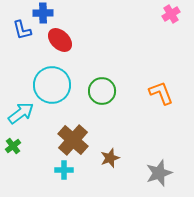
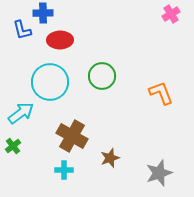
red ellipse: rotated 45 degrees counterclockwise
cyan circle: moved 2 px left, 3 px up
green circle: moved 15 px up
brown cross: moved 1 px left, 4 px up; rotated 12 degrees counterclockwise
